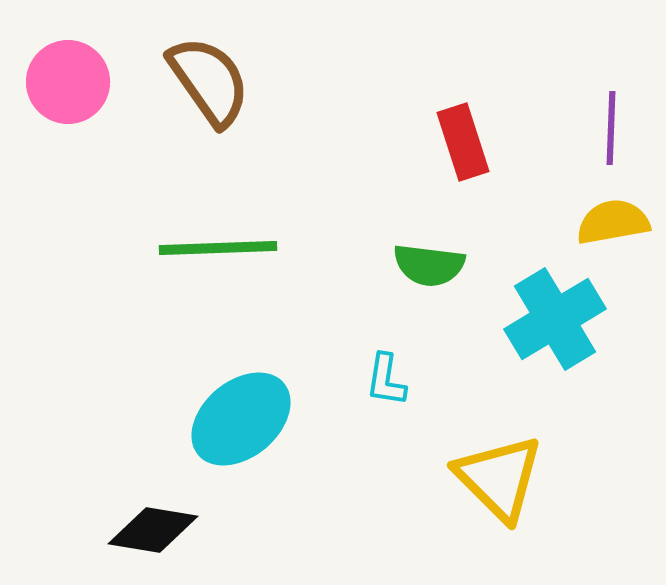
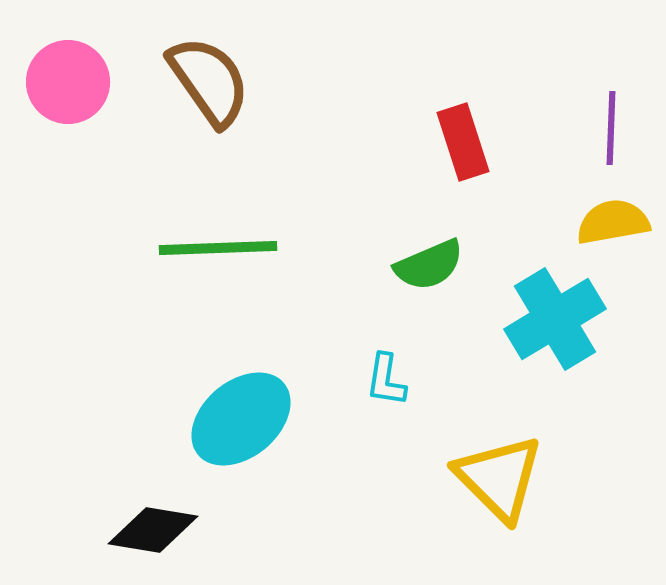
green semicircle: rotated 30 degrees counterclockwise
